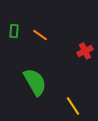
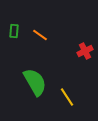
yellow line: moved 6 px left, 9 px up
